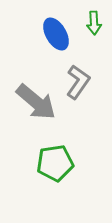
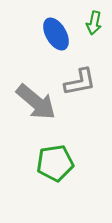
green arrow: rotated 15 degrees clockwise
gray L-shape: moved 2 px right; rotated 44 degrees clockwise
